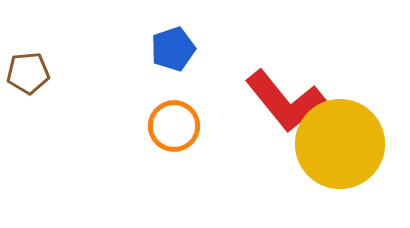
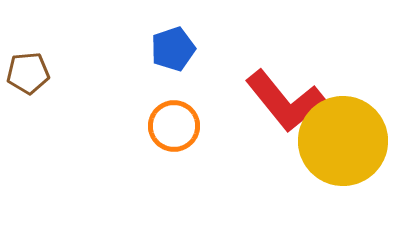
yellow circle: moved 3 px right, 3 px up
